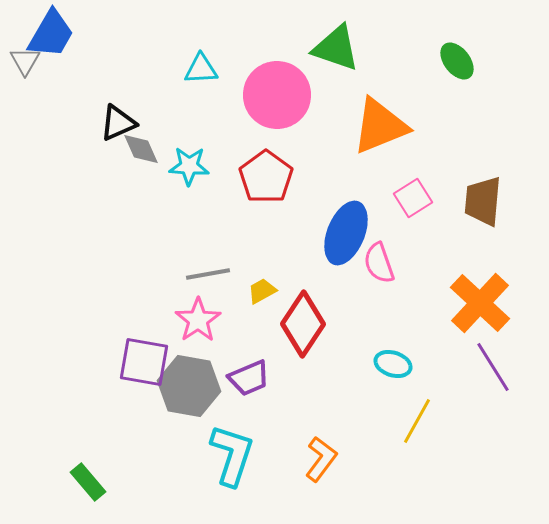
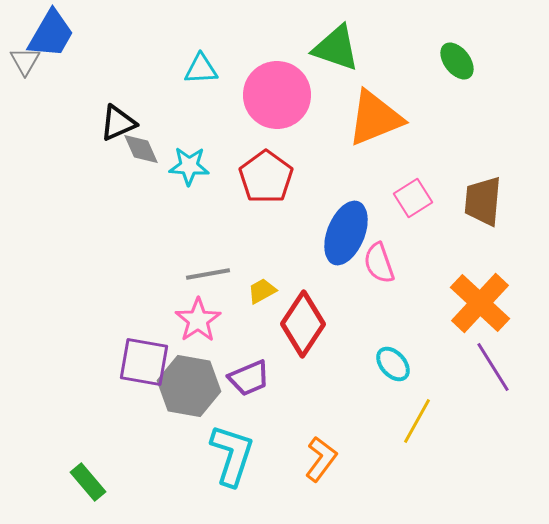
orange triangle: moved 5 px left, 8 px up
cyan ellipse: rotated 30 degrees clockwise
